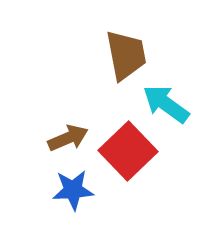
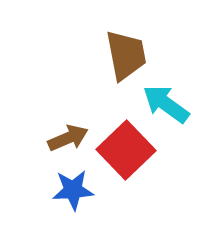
red square: moved 2 px left, 1 px up
